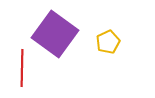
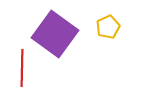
yellow pentagon: moved 15 px up
